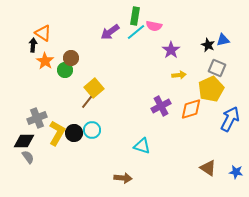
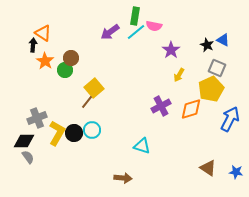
blue triangle: rotated 40 degrees clockwise
black star: moved 1 px left
yellow arrow: rotated 128 degrees clockwise
